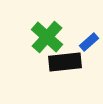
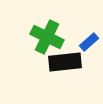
green cross: rotated 16 degrees counterclockwise
